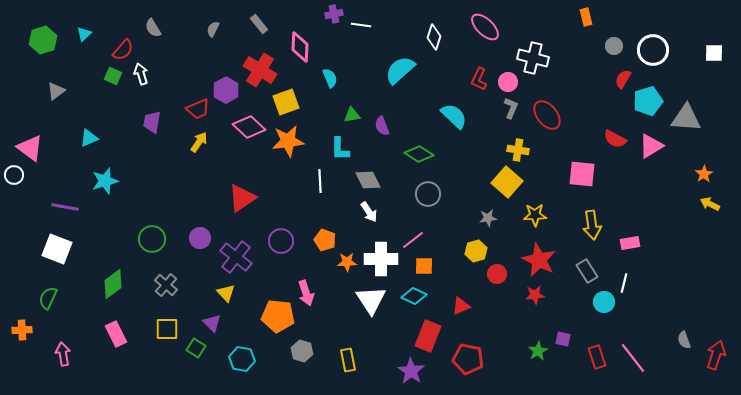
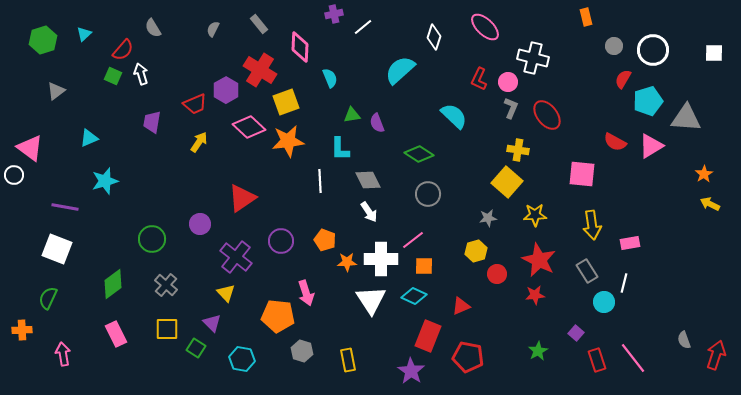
white line at (361, 25): moved 2 px right, 2 px down; rotated 48 degrees counterclockwise
red trapezoid at (198, 109): moved 3 px left, 5 px up
purple semicircle at (382, 126): moved 5 px left, 3 px up
red semicircle at (615, 139): moved 3 px down
purple circle at (200, 238): moved 14 px up
purple square at (563, 339): moved 13 px right, 6 px up; rotated 28 degrees clockwise
red rectangle at (597, 357): moved 3 px down
red pentagon at (468, 359): moved 2 px up
